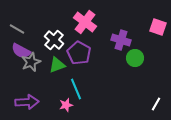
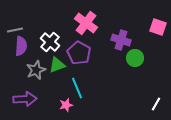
pink cross: moved 1 px right, 1 px down
gray line: moved 2 px left, 1 px down; rotated 42 degrees counterclockwise
white cross: moved 4 px left, 2 px down
purple semicircle: moved 5 px up; rotated 114 degrees counterclockwise
gray star: moved 5 px right, 8 px down
cyan line: moved 1 px right, 1 px up
purple arrow: moved 2 px left, 3 px up
